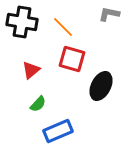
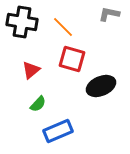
black ellipse: rotated 40 degrees clockwise
